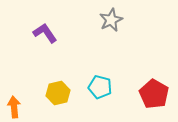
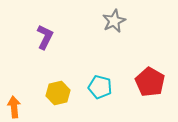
gray star: moved 3 px right, 1 px down
purple L-shape: moved 4 px down; rotated 60 degrees clockwise
red pentagon: moved 4 px left, 12 px up
